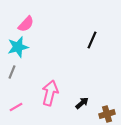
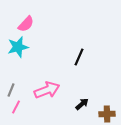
black line: moved 13 px left, 17 px down
gray line: moved 1 px left, 18 px down
pink arrow: moved 3 px left, 3 px up; rotated 55 degrees clockwise
black arrow: moved 1 px down
pink line: rotated 32 degrees counterclockwise
brown cross: rotated 14 degrees clockwise
